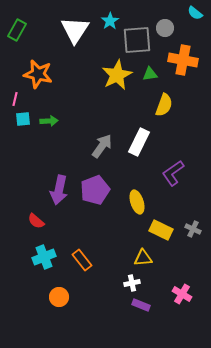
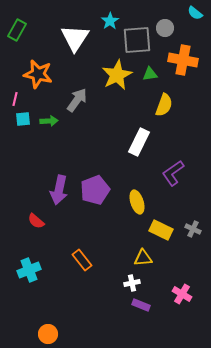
white triangle: moved 8 px down
gray arrow: moved 25 px left, 46 px up
cyan cross: moved 15 px left, 13 px down
orange circle: moved 11 px left, 37 px down
